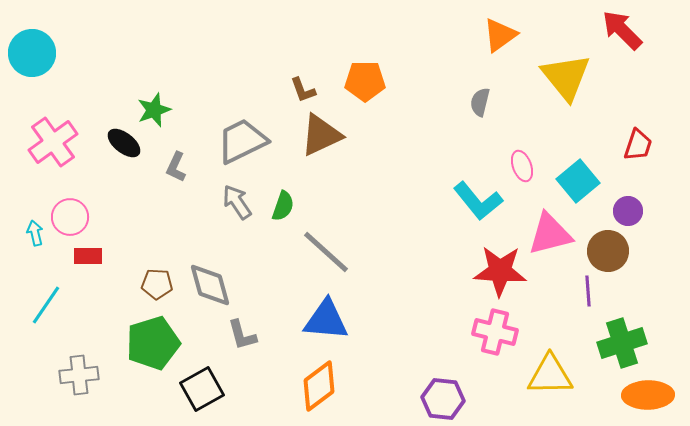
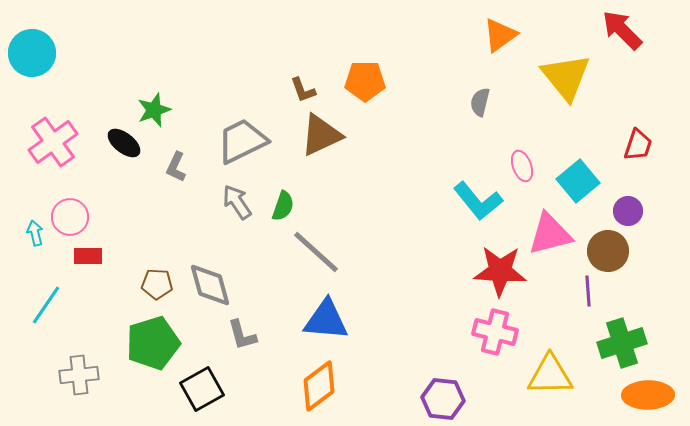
gray line at (326, 252): moved 10 px left
